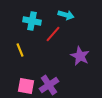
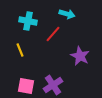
cyan arrow: moved 1 px right, 1 px up
cyan cross: moved 4 px left
purple cross: moved 4 px right
